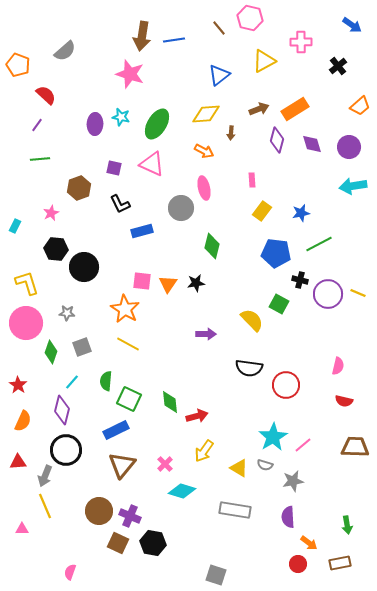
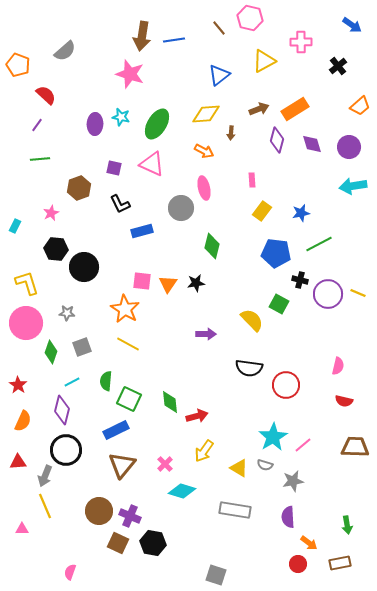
cyan line at (72, 382): rotated 21 degrees clockwise
